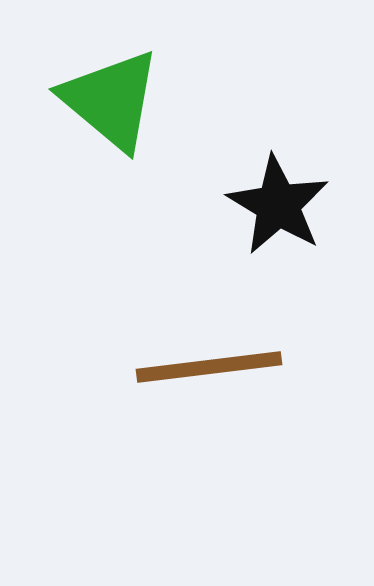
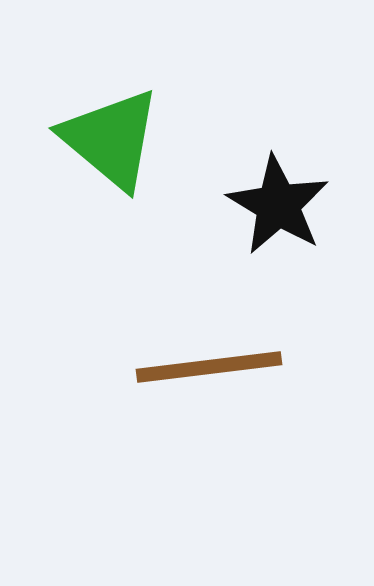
green triangle: moved 39 px down
